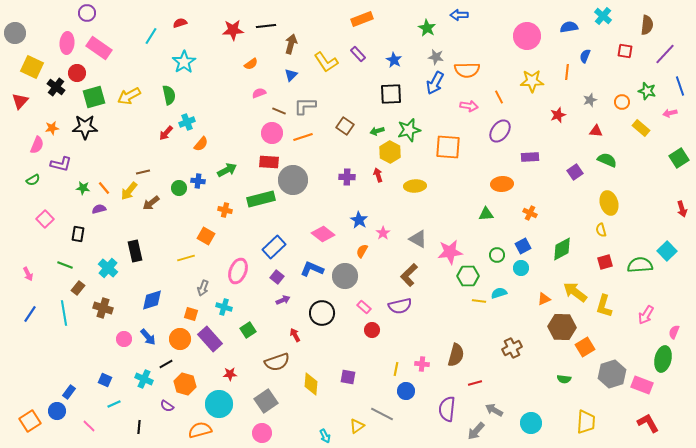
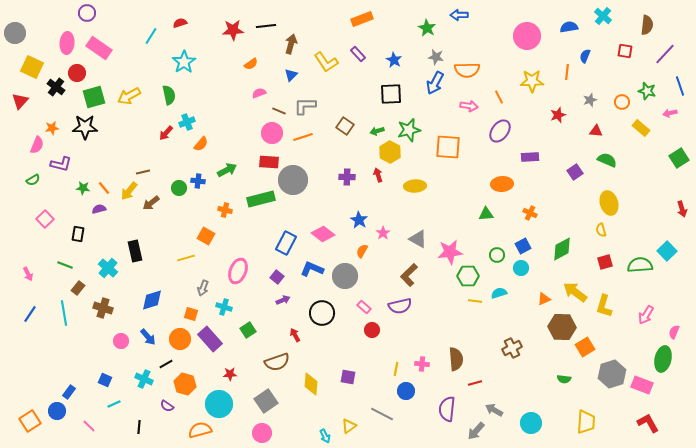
blue rectangle at (274, 247): moved 12 px right, 4 px up; rotated 20 degrees counterclockwise
yellow line at (479, 301): moved 4 px left
pink circle at (124, 339): moved 3 px left, 2 px down
brown semicircle at (456, 355): moved 4 px down; rotated 20 degrees counterclockwise
yellow triangle at (357, 426): moved 8 px left
